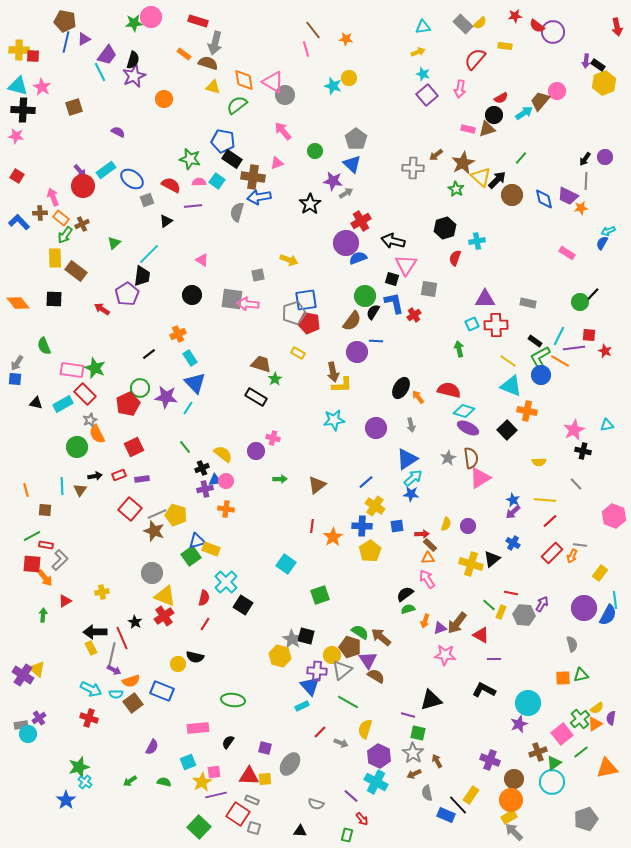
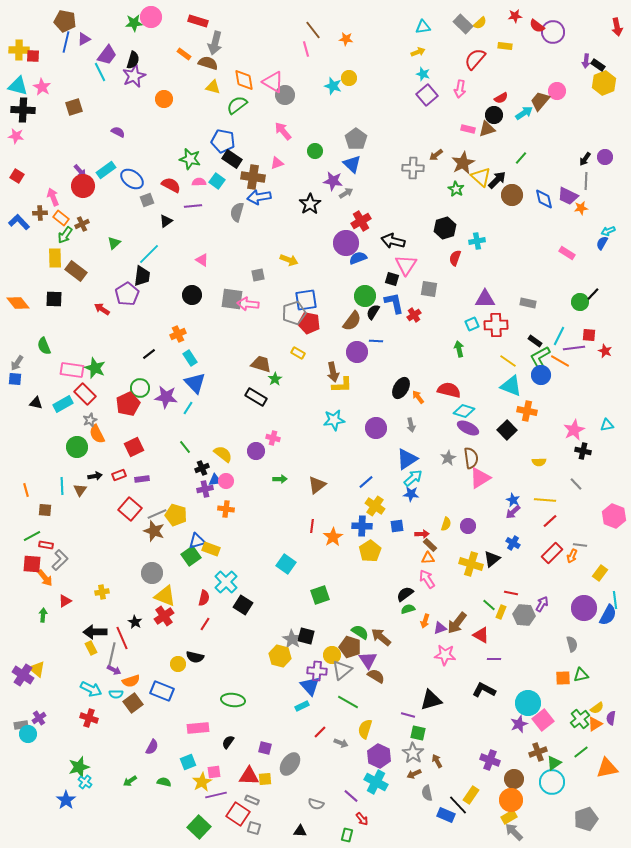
pink square at (562, 734): moved 19 px left, 14 px up
